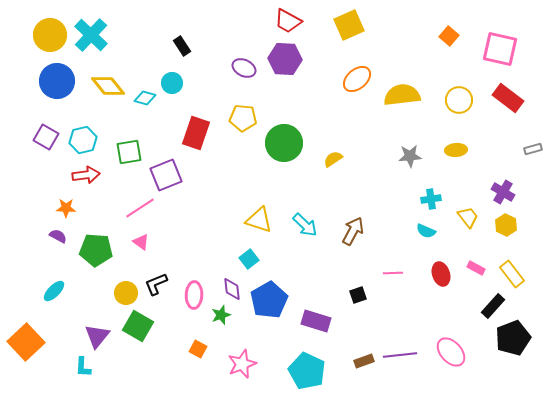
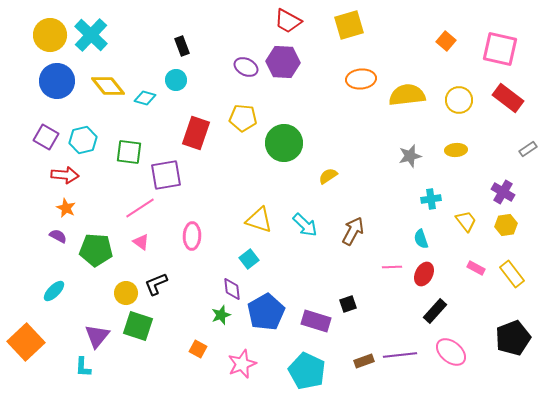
yellow square at (349, 25): rotated 8 degrees clockwise
orange square at (449, 36): moved 3 px left, 5 px down
black rectangle at (182, 46): rotated 12 degrees clockwise
purple hexagon at (285, 59): moved 2 px left, 3 px down
purple ellipse at (244, 68): moved 2 px right, 1 px up
orange ellipse at (357, 79): moved 4 px right; rotated 36 degrees clockwise
cyan circle at (172, 83): moved 4 px right, 3 px up
yellow semicircle at (402, 95): moved 5 px right
gray rectangle at (533, 149): moved 5 px left; rotated 18 degrees counterclockwise
green square at (129, 152): rotated 16 degrees clockwise
gray star at (410, 156): rotated 10 degrees counterclockwise
yellow semicircle at (333, 159): moved 5 px left, 17 px down
red arrow at (86, 175): moved 21 px left; rotated 12 degrees clockwise
purple square at (166, 175): rotated 12 degrees clockwise
orange star at (66, 208): rotated 24 degrees clockwise
yellow trapezoid at (468, 217): moved 2 px left, 4 px down
yellow hexagon at (506, 225): rotated 25 degrees clockwise
cyan semicircle at (426, 231): moved 5 px left, 8 px down; rotated 48 degrees clockwise
pink line at (393, 273): moved 1 px left, 6 px up
red ellipse at (441, 274): moved 17 px left; rotated 45 degrees clockwise
pink ellipse at (194, 295): moved 2 px left, 59 px up
black square at (358, 295): moved 10 px left, 9 px down
blue pentagon at (269, 300): moved 3 px left, 12 px down
black rectangle at (493, 306): moved 58 px left, 5 px down
green square at (138, 326): rotated 12 degrees counterclockwise
pink ellipse at (451, 352): rotated 8 degrees counterclockwise
